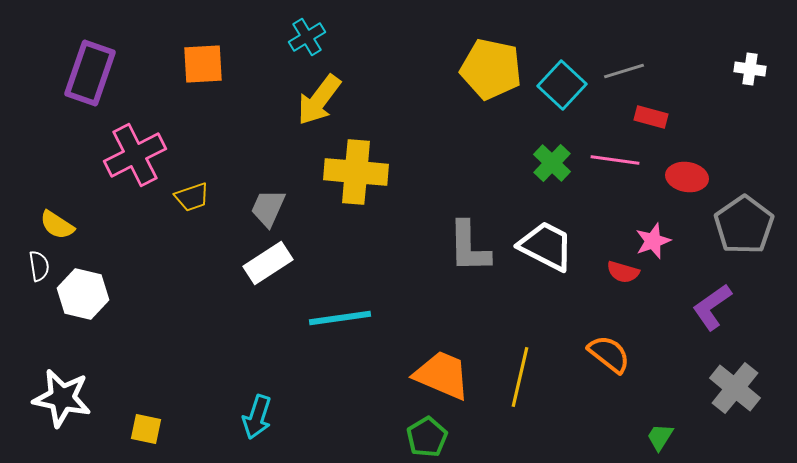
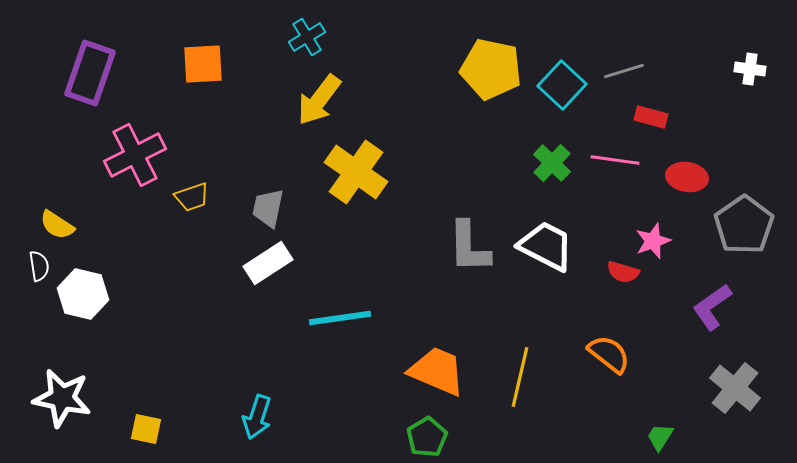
yellow cross: rotated 30 degrees clockwise
gray trapezoid: rotated 12 degrees counterclockwise
orange trapezoid: moved 5 px left, 4 px up
